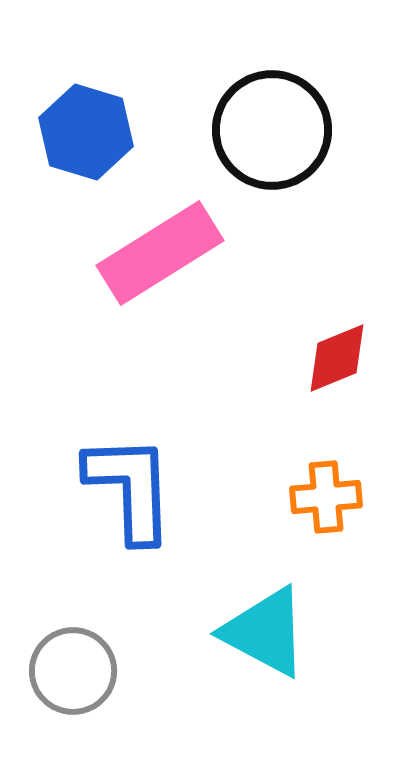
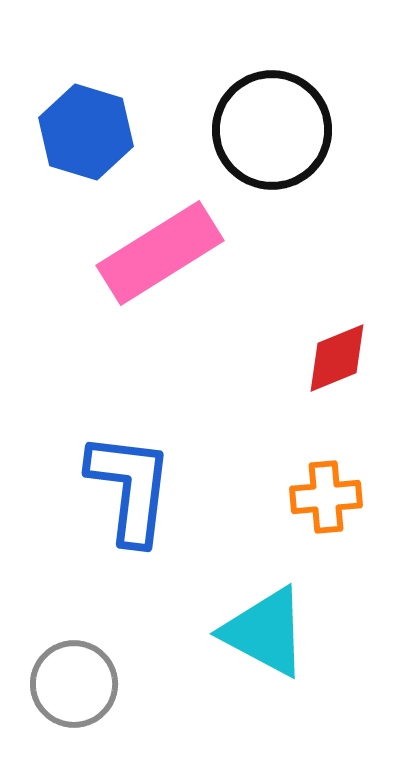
blue L-shape: rotated 9 degrees clockwise
gray circle: moved 1 px right, 13 px down
